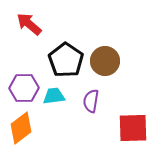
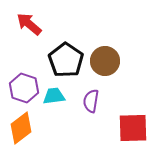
purple hexagon: rotated 20 degrees clockwise
